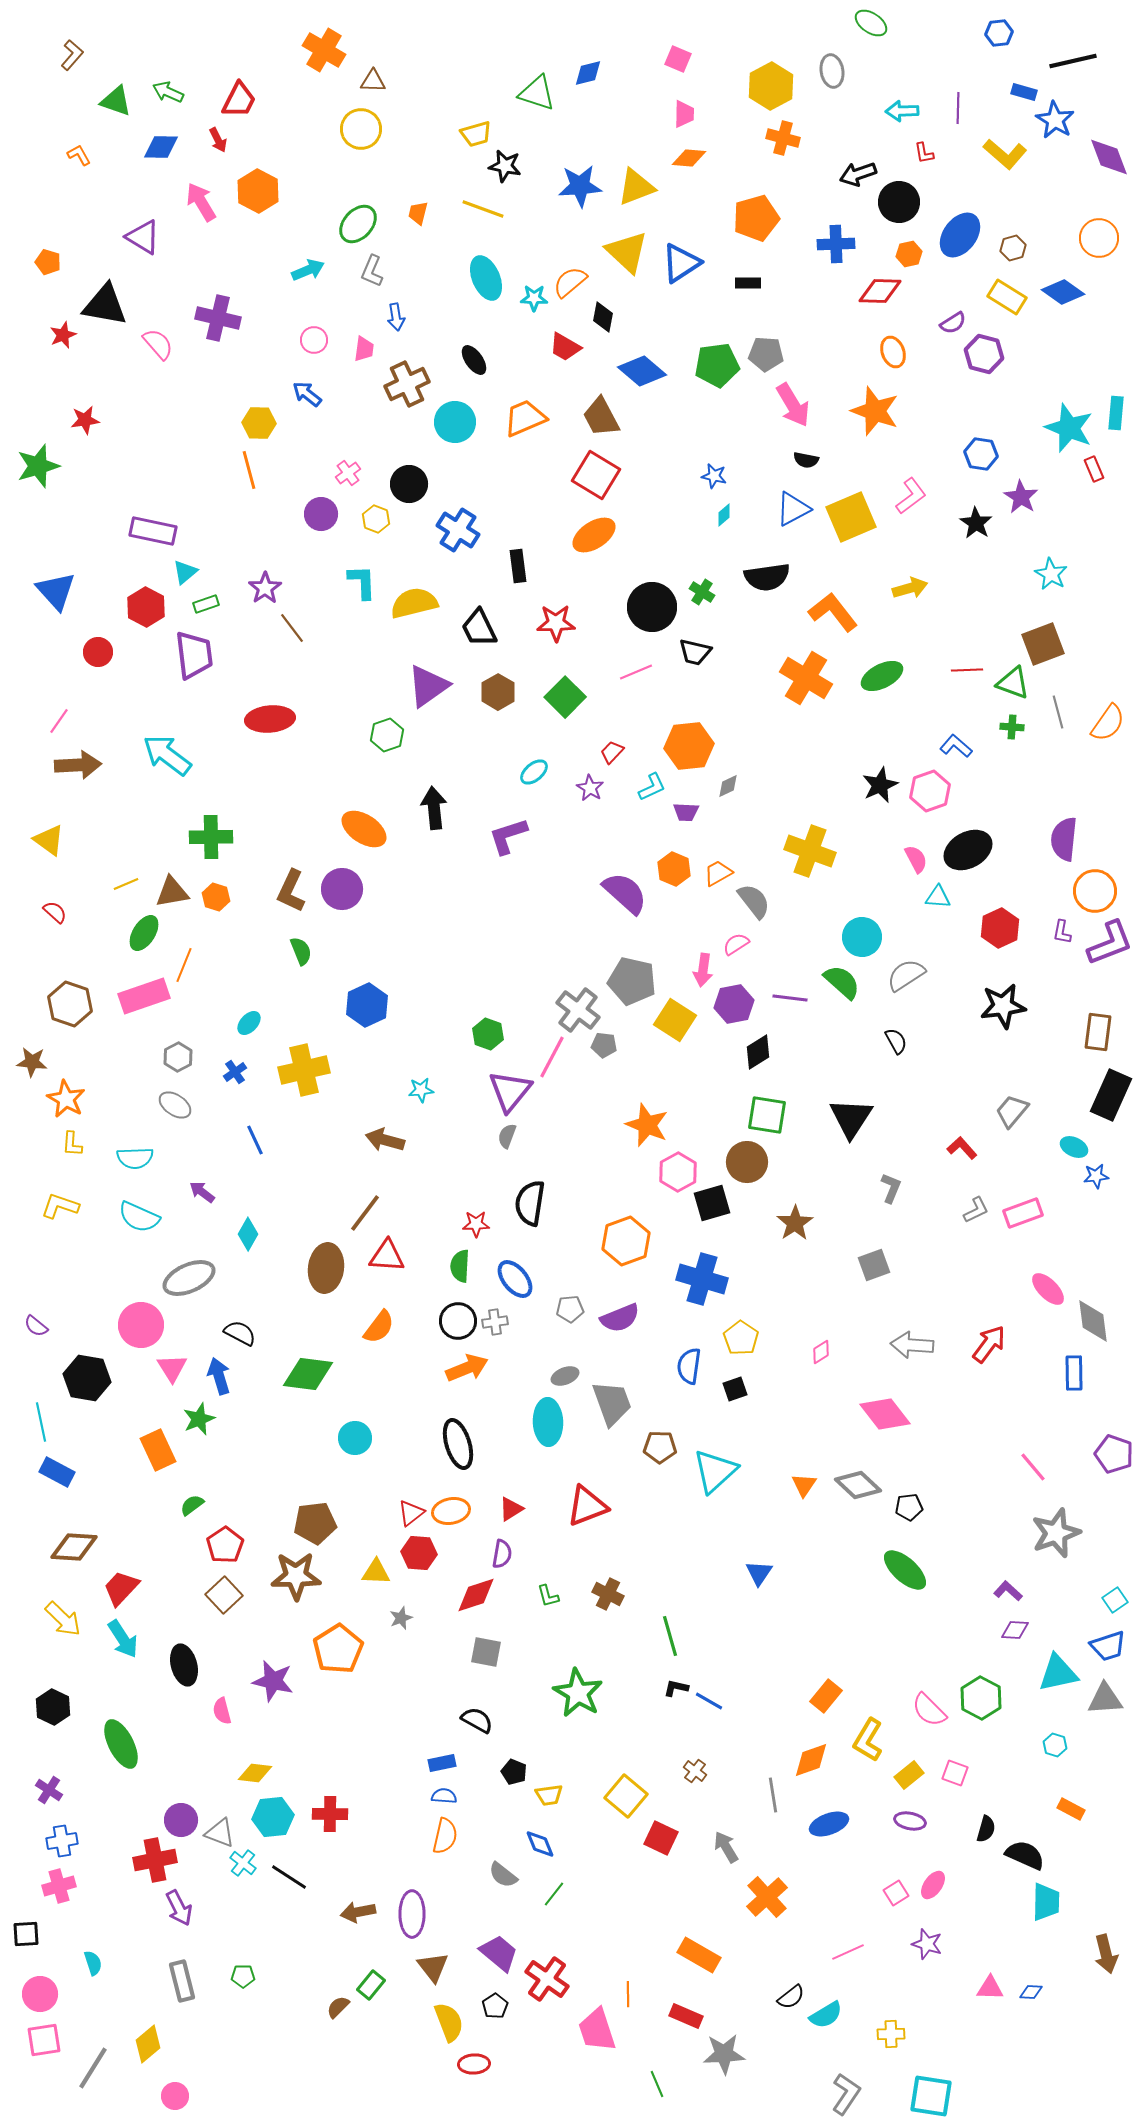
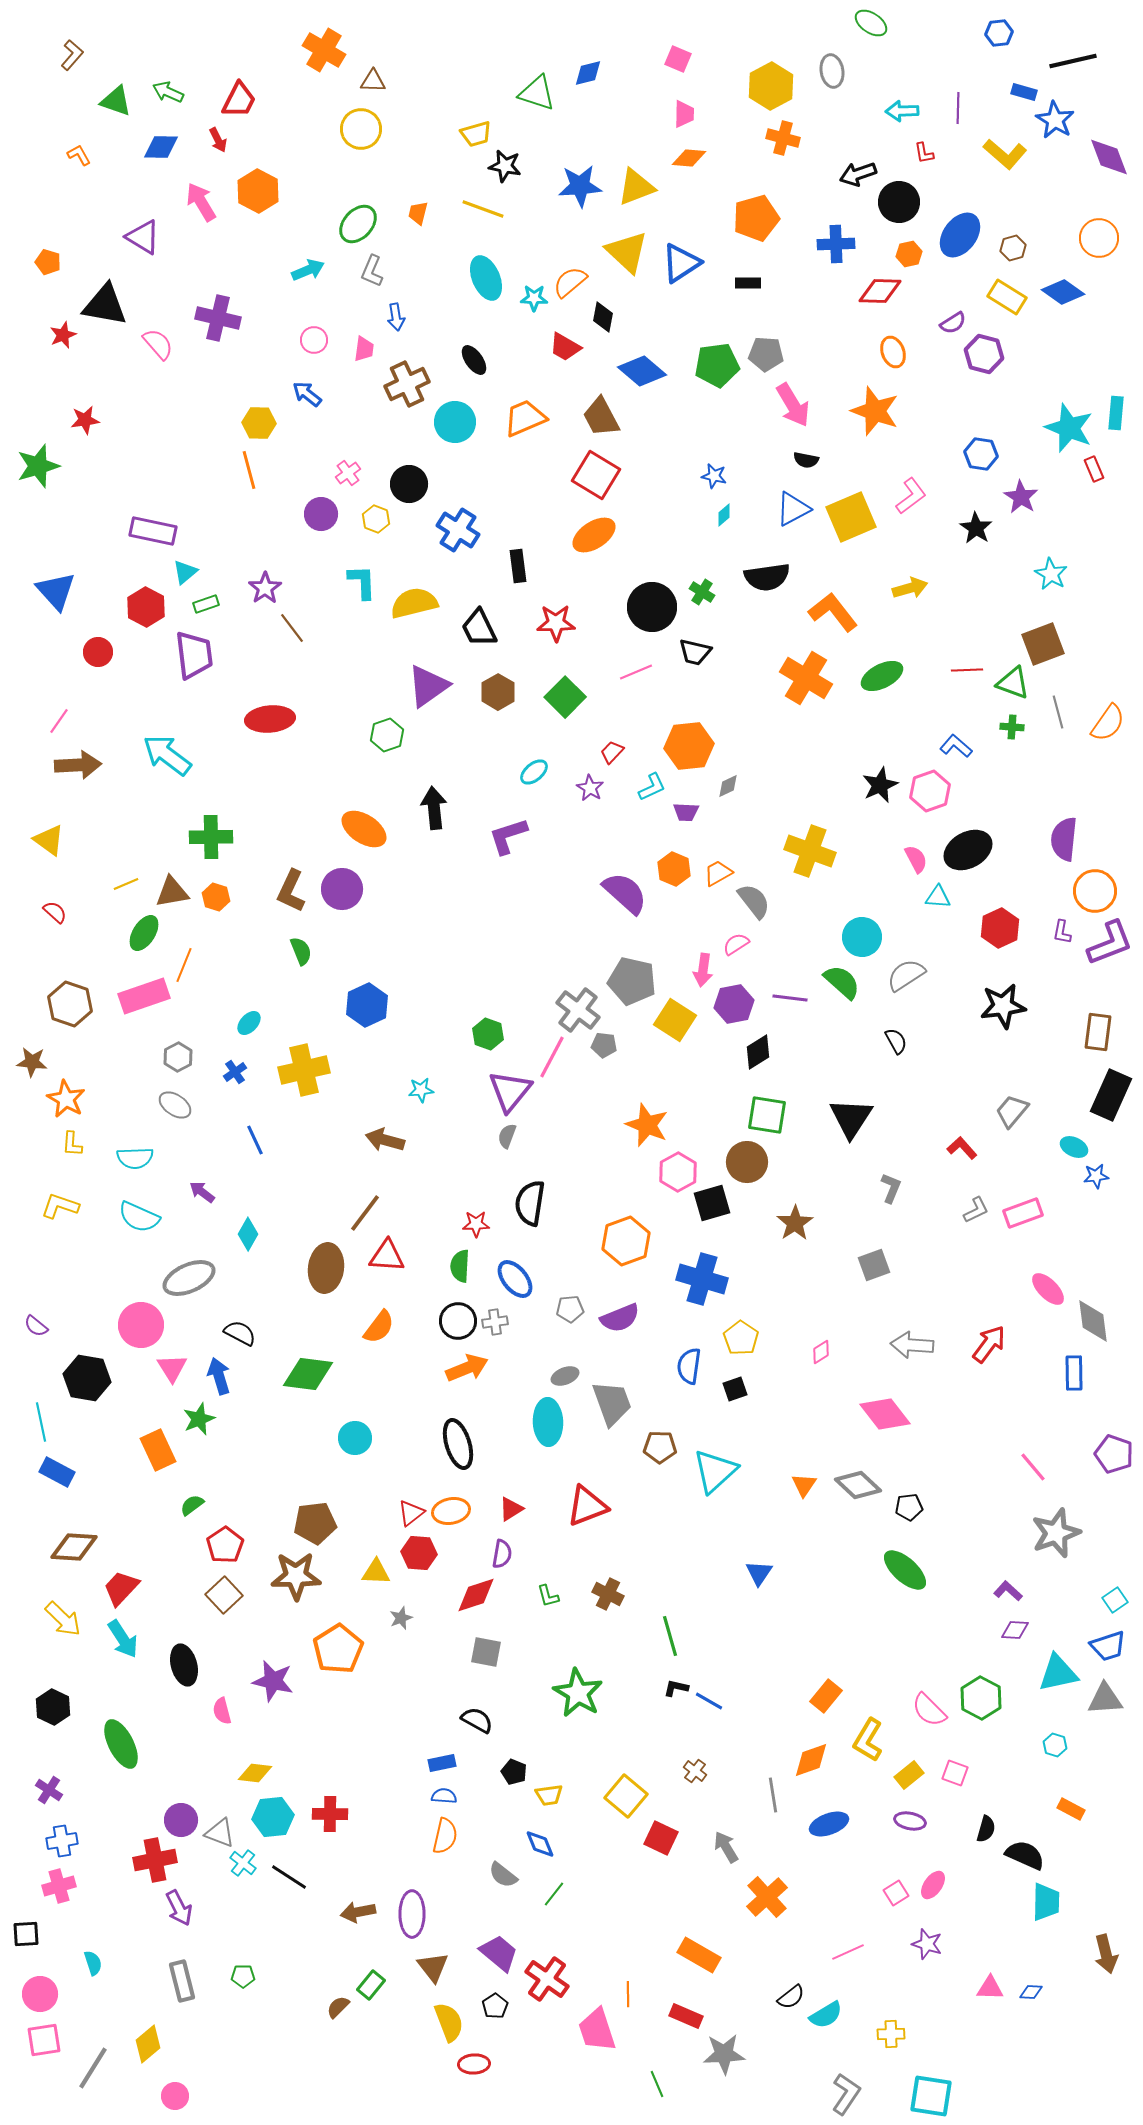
black star at (976, 523): moved 5 px down
